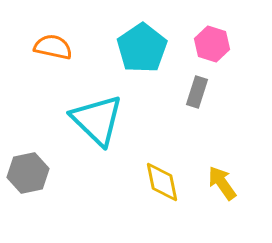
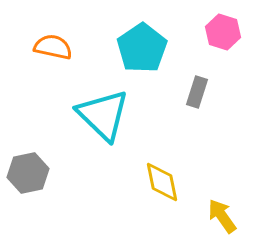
pink hexagon: moved 11 px right, 12 px up
cyan triangle: moved 6 px right, 5 px up
yellow arrow: moved 33 px down
